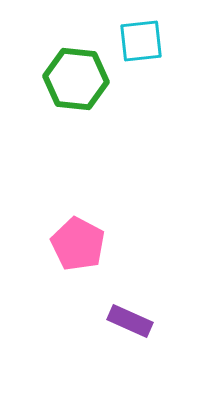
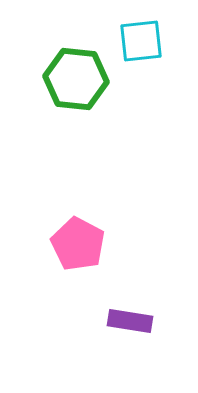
purple rectangle: rotated 15 degrees counterclockwise
